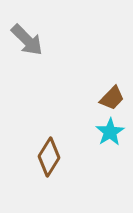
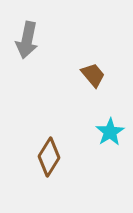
gray arrow: rotated 57 degrees clockwise
brown trapezoid: moved 19 px left, 23 px up; rotated 84 degrees counterclockwise
